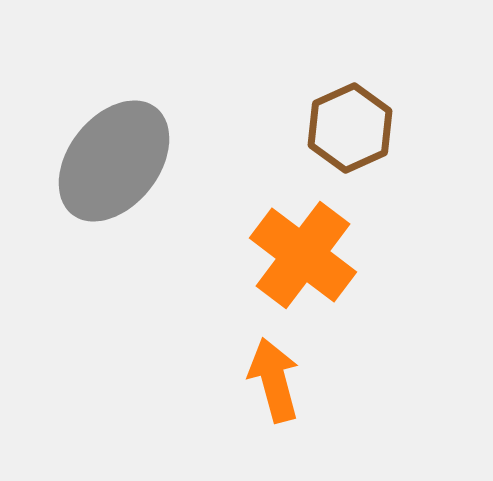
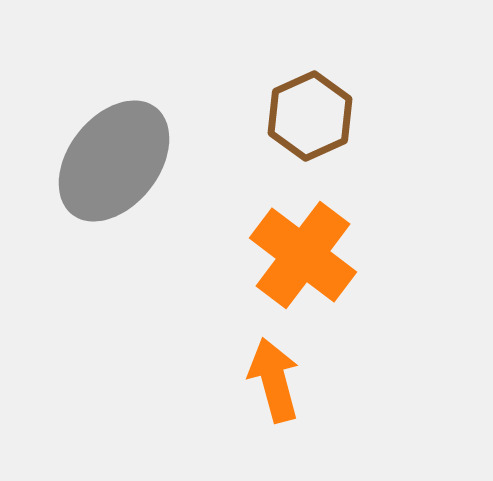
brown hexagon: moved 40 px left, 12 px up
